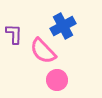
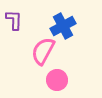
purple L-shape: moved 14 px up
pink semicircle: rotated 72 degrees clockwise
